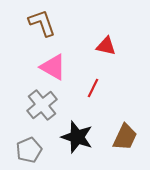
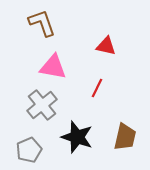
pink triangle: rotated 20 degrees counterclockwise
red line: moved 4 px right
brown trapezoid: rotated 12 degrees counterclockwise
